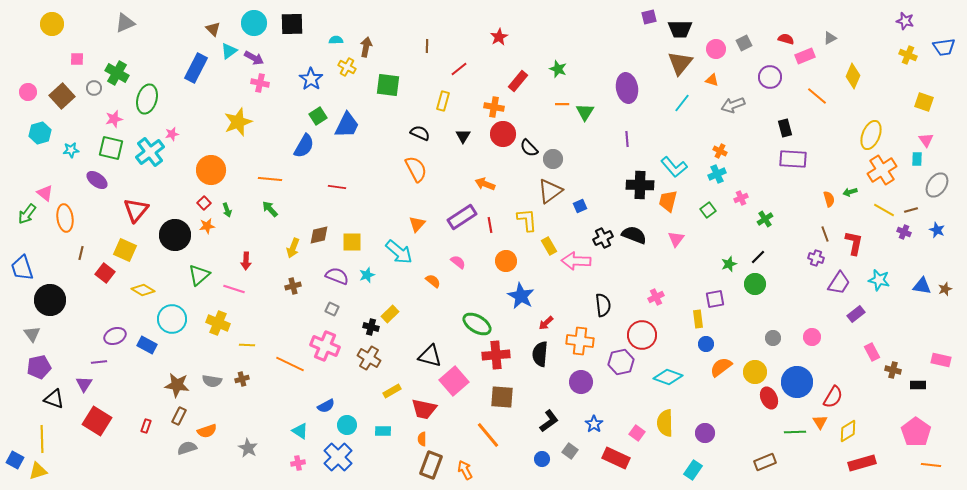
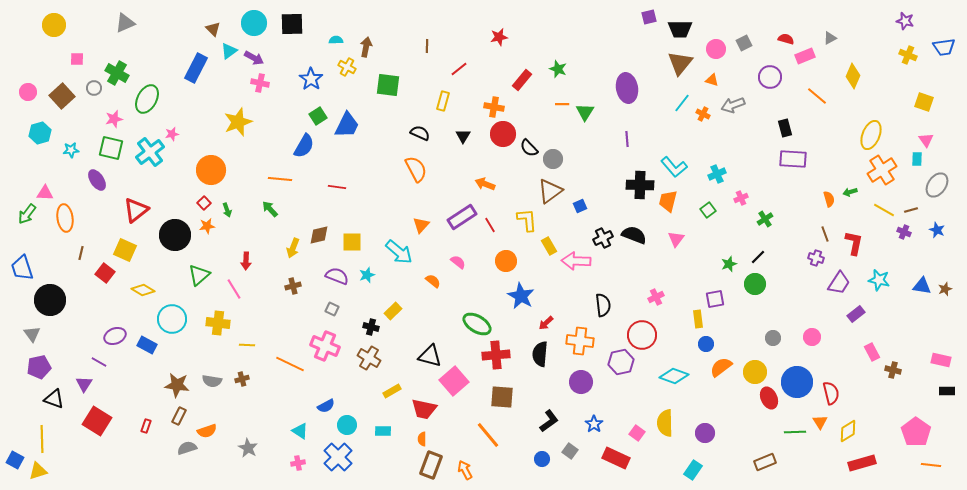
yellow circle at (52, 24): moved 2 px right, 1 px down
red star at (499, 37): rotated 18 degrees clockwise
red rectangle at (518, 81): moved 4 px right, 1 px up
green ellipse at (147, 99): rotated 12 degrees clockwise
orange cross at (720, 151): moved 17 px left, 37 px up
orange line at (270, 179): moved 10 px right
purple ellipse at (97, 180): rotated 20 degrees clockwise
pink triangle at (45, 193): rotated 36 degrees counterclockwise
red triangle at (136, 210): rotated 12 degrees clockwise
orange triangle at (417, 224): moved 4 px right, 1 px down
red line at (490, 225): rotated 21 degrees counterclockwise
pink line at (234, 289): rotated 40 degrees clockwise
yellow rectangle at (390, 314): moved 3 px right, 3 px up
yellow cross at (218, 323): rotated 15 degrees counterclockwise
purple line at (99, 362): rotated 35 degrees clockwise
cyan diamond at (668, 377): moved 6 px right, 1 px up
black rectangle at (918, 385): moved 29 px right, 6 px down
red semicircle at (833, 397): moved 2 px left, 4 px up; rotated 45 degrees counterclockwise
